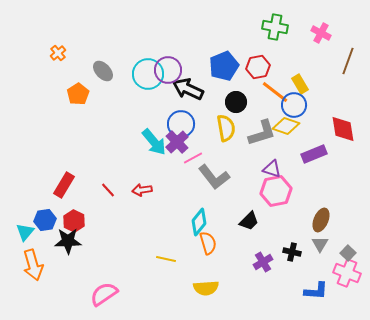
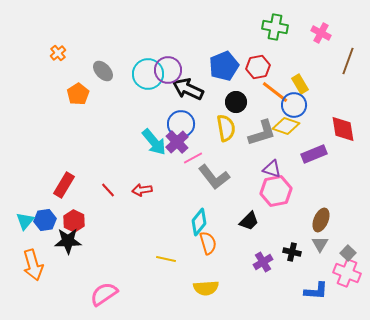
cyan triangle at (25, 232): moved 11 px up
